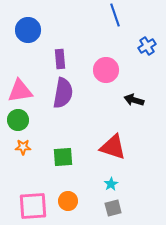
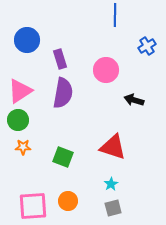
blue line: rotated 20 degrees clockwise
blue circle: moved 1 px left, 10 px down
purple rectangle: rotated 12 degrees counterclockwise
pink triangle: rotated 24 degrees counterclockwise
green square: rotated 25 degrees clockwise
